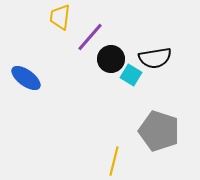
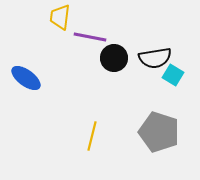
purple line: rotated 60 degrees clockwise
black circle: moved 3 px right, 1 px up
cyan square: moved 42 px right
gray pentagon: moved 1 px down
yellow line: moved 22 px left, 25 px up
